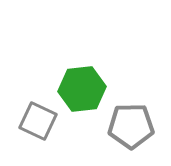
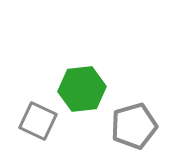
gray pentagon: moved 3 px right; rotated 15 degrees counterclockwise
